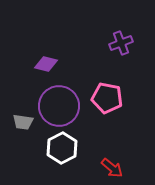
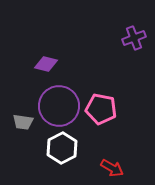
purple cross: moved 13 px right, 5 px up
pink pentagon: moved 6 px left, 11 px down
red arrow: rotated 10 degrees counterclockwise
